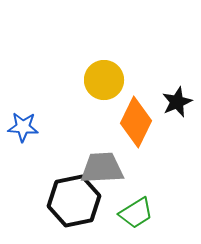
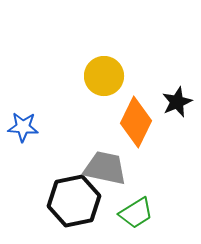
yellow circle: moved 4 px up
gray trapezoid: moved 3 px right; rotated 15 degrees clockwise
